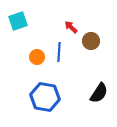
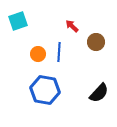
red arrow: moved 1 px right, 1 px up
brown circle: moved 5 px right, 1 px down
orange circle: moved 1 px right, 3 px up
black semicircle: rotated 10 degrees clockwise
blue hexagon: moved 7 px up
